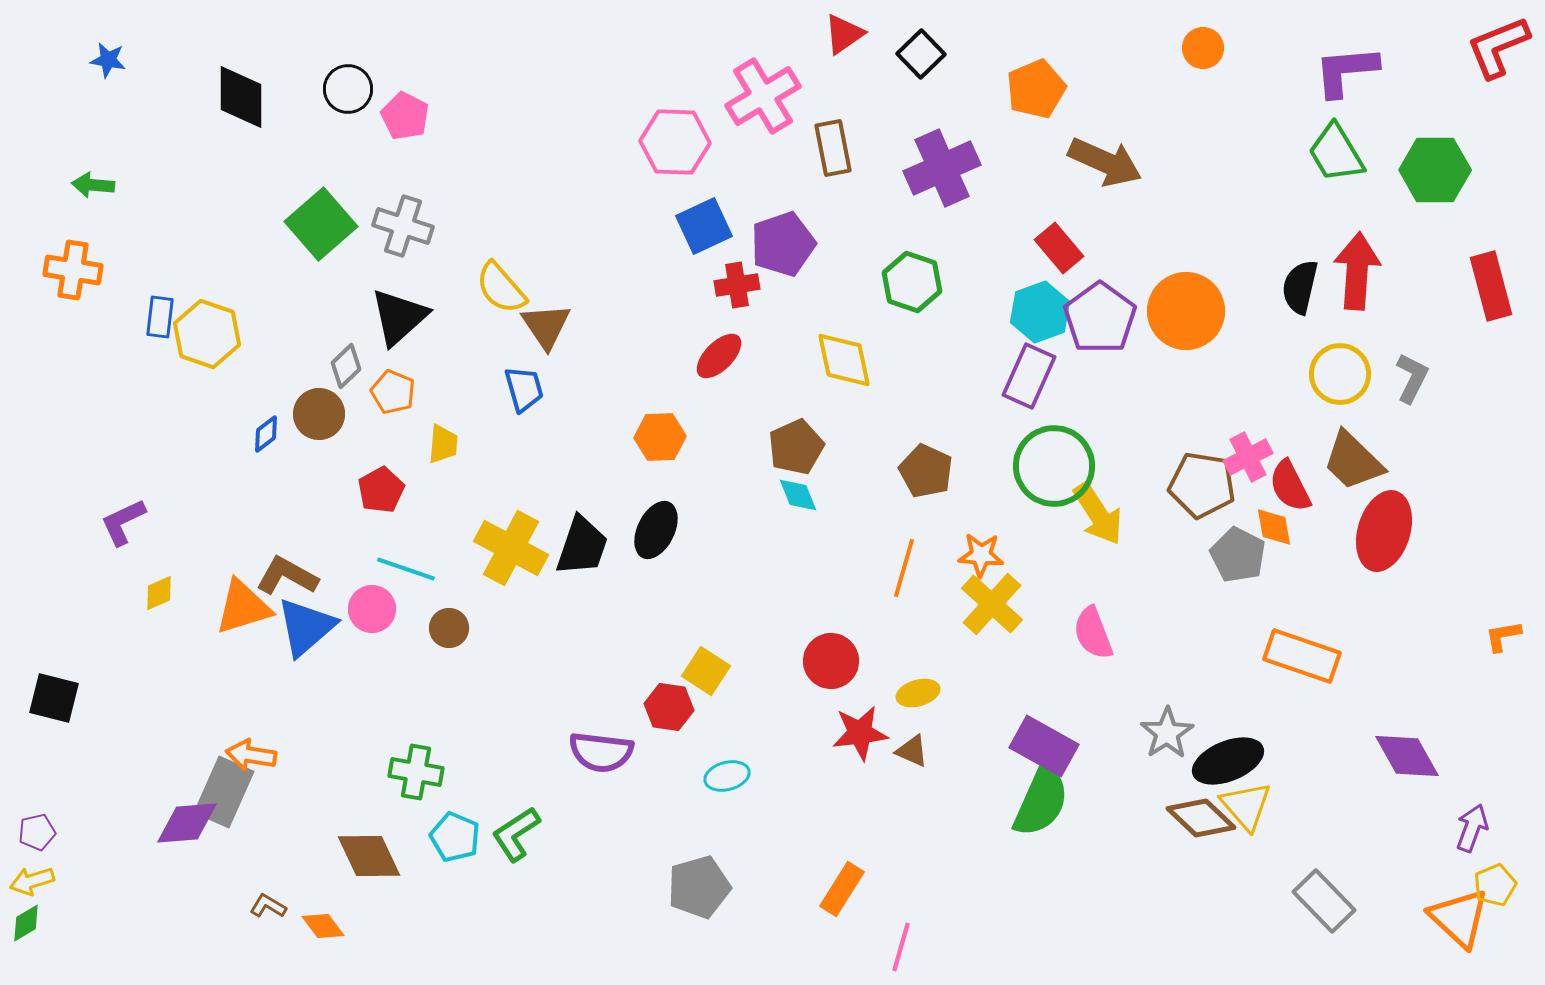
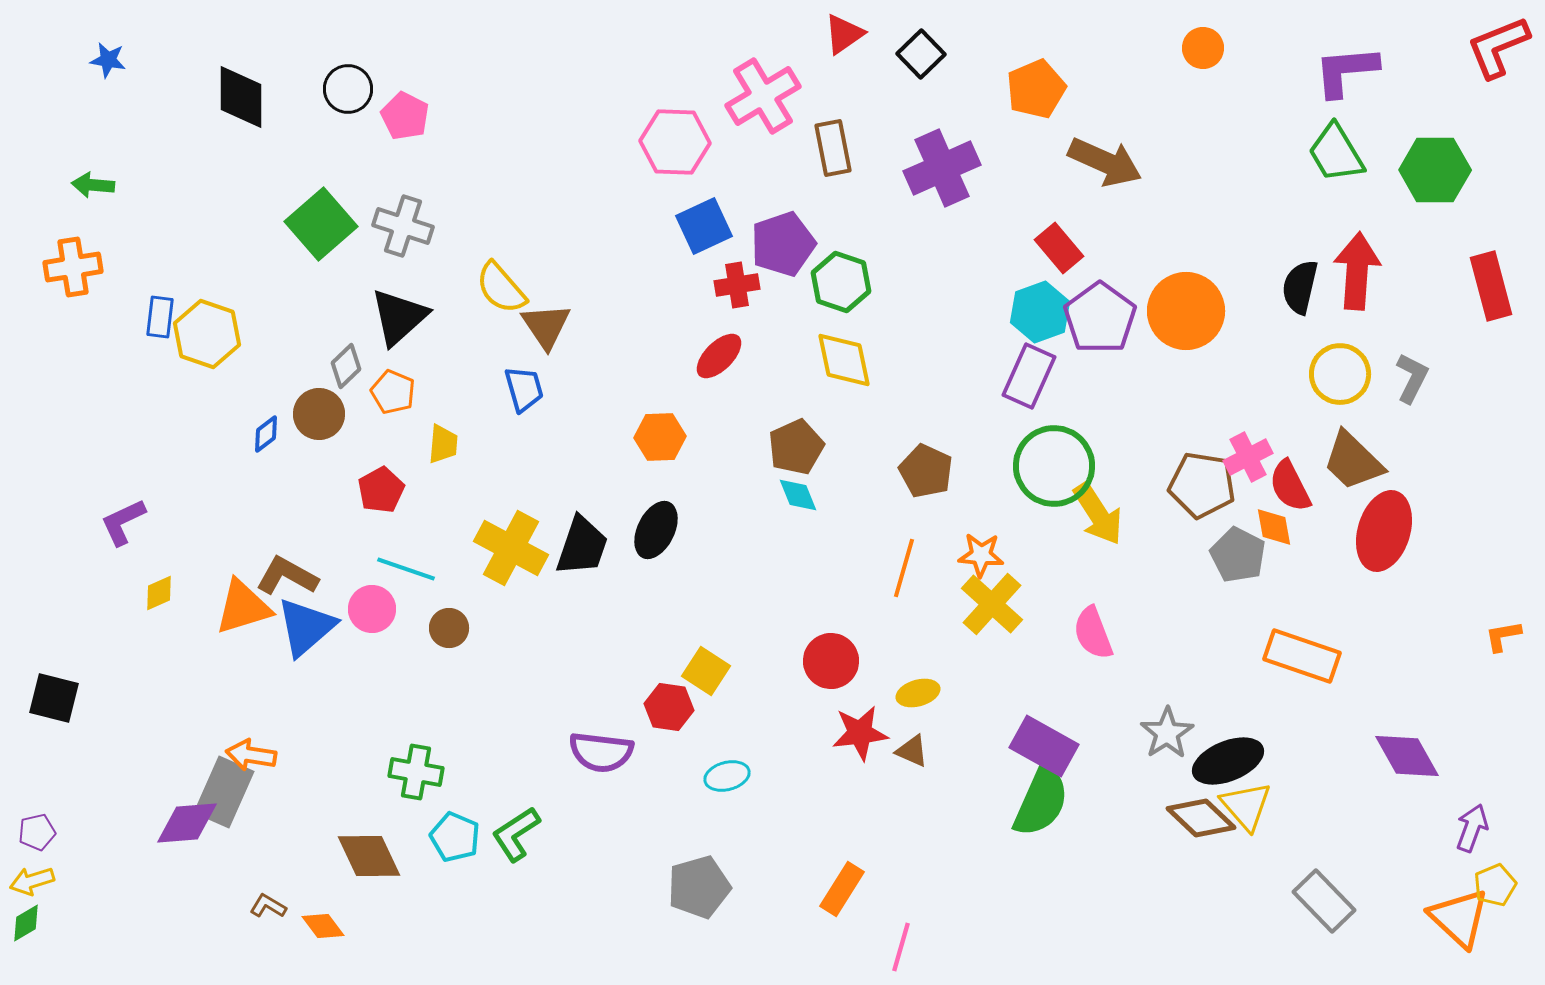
orange cross at (73, 270): moved 3 px up; rotated 18 degrees counterclockwise
green hexagon at (912, 282): moved 71 px left
